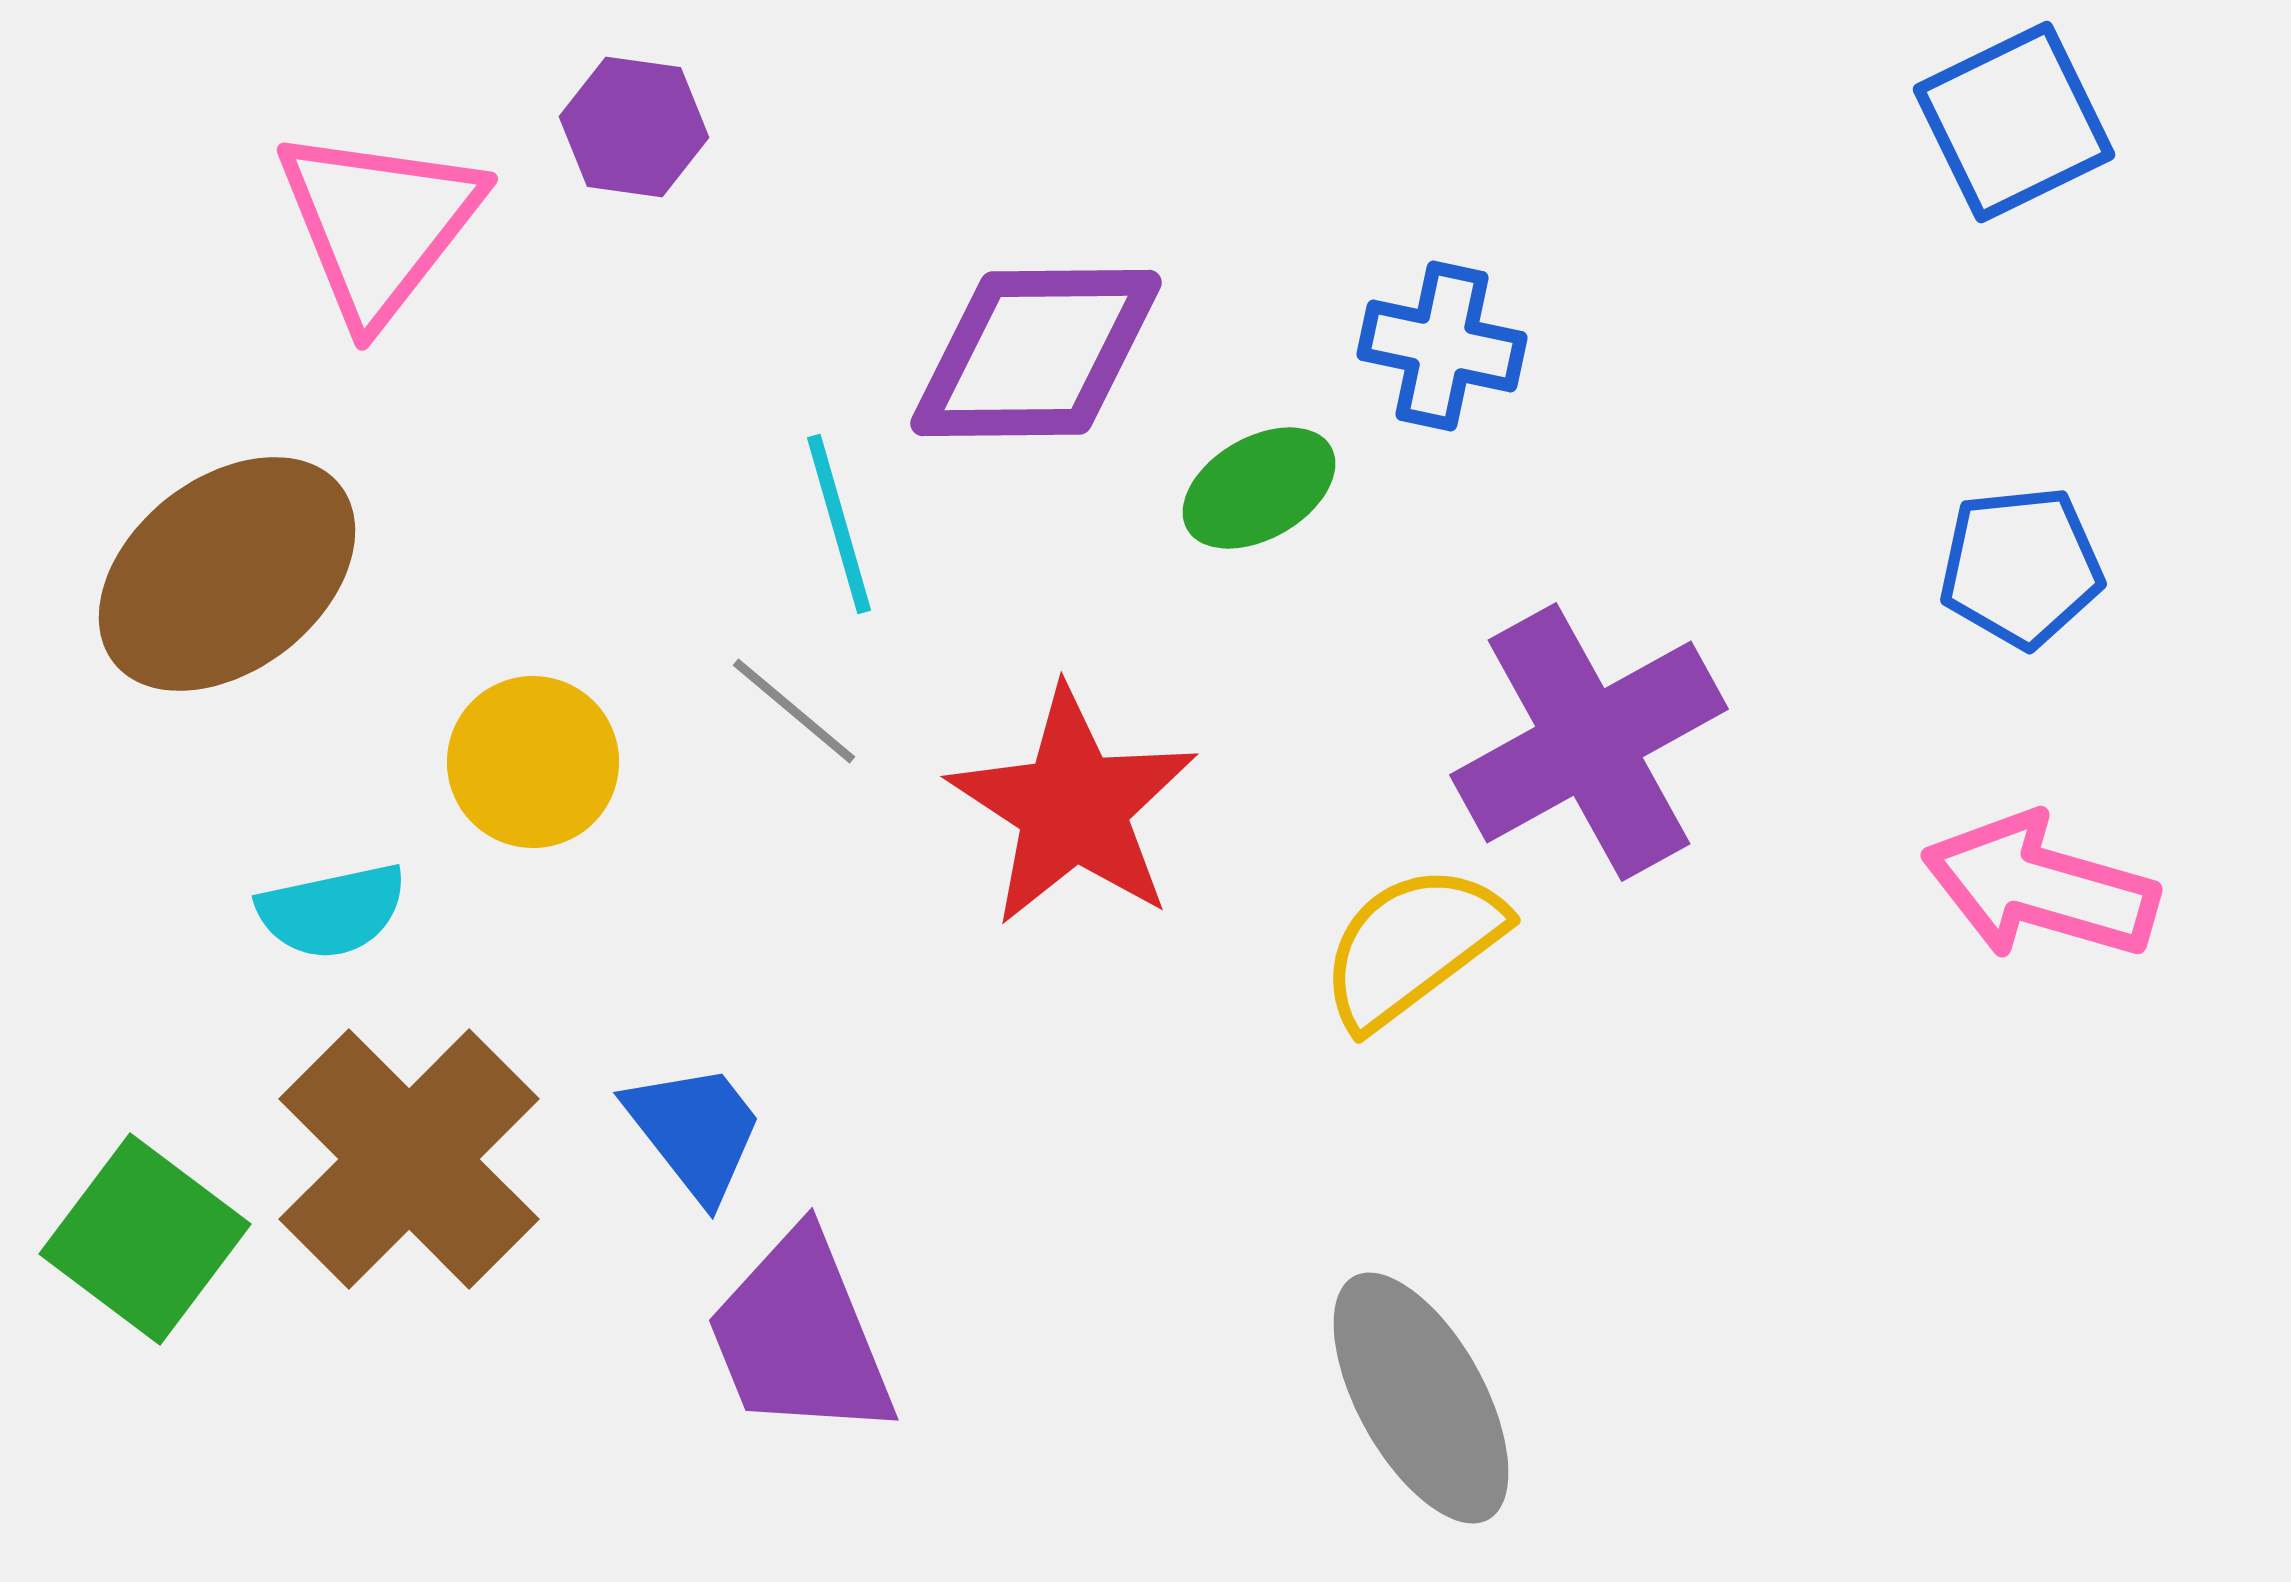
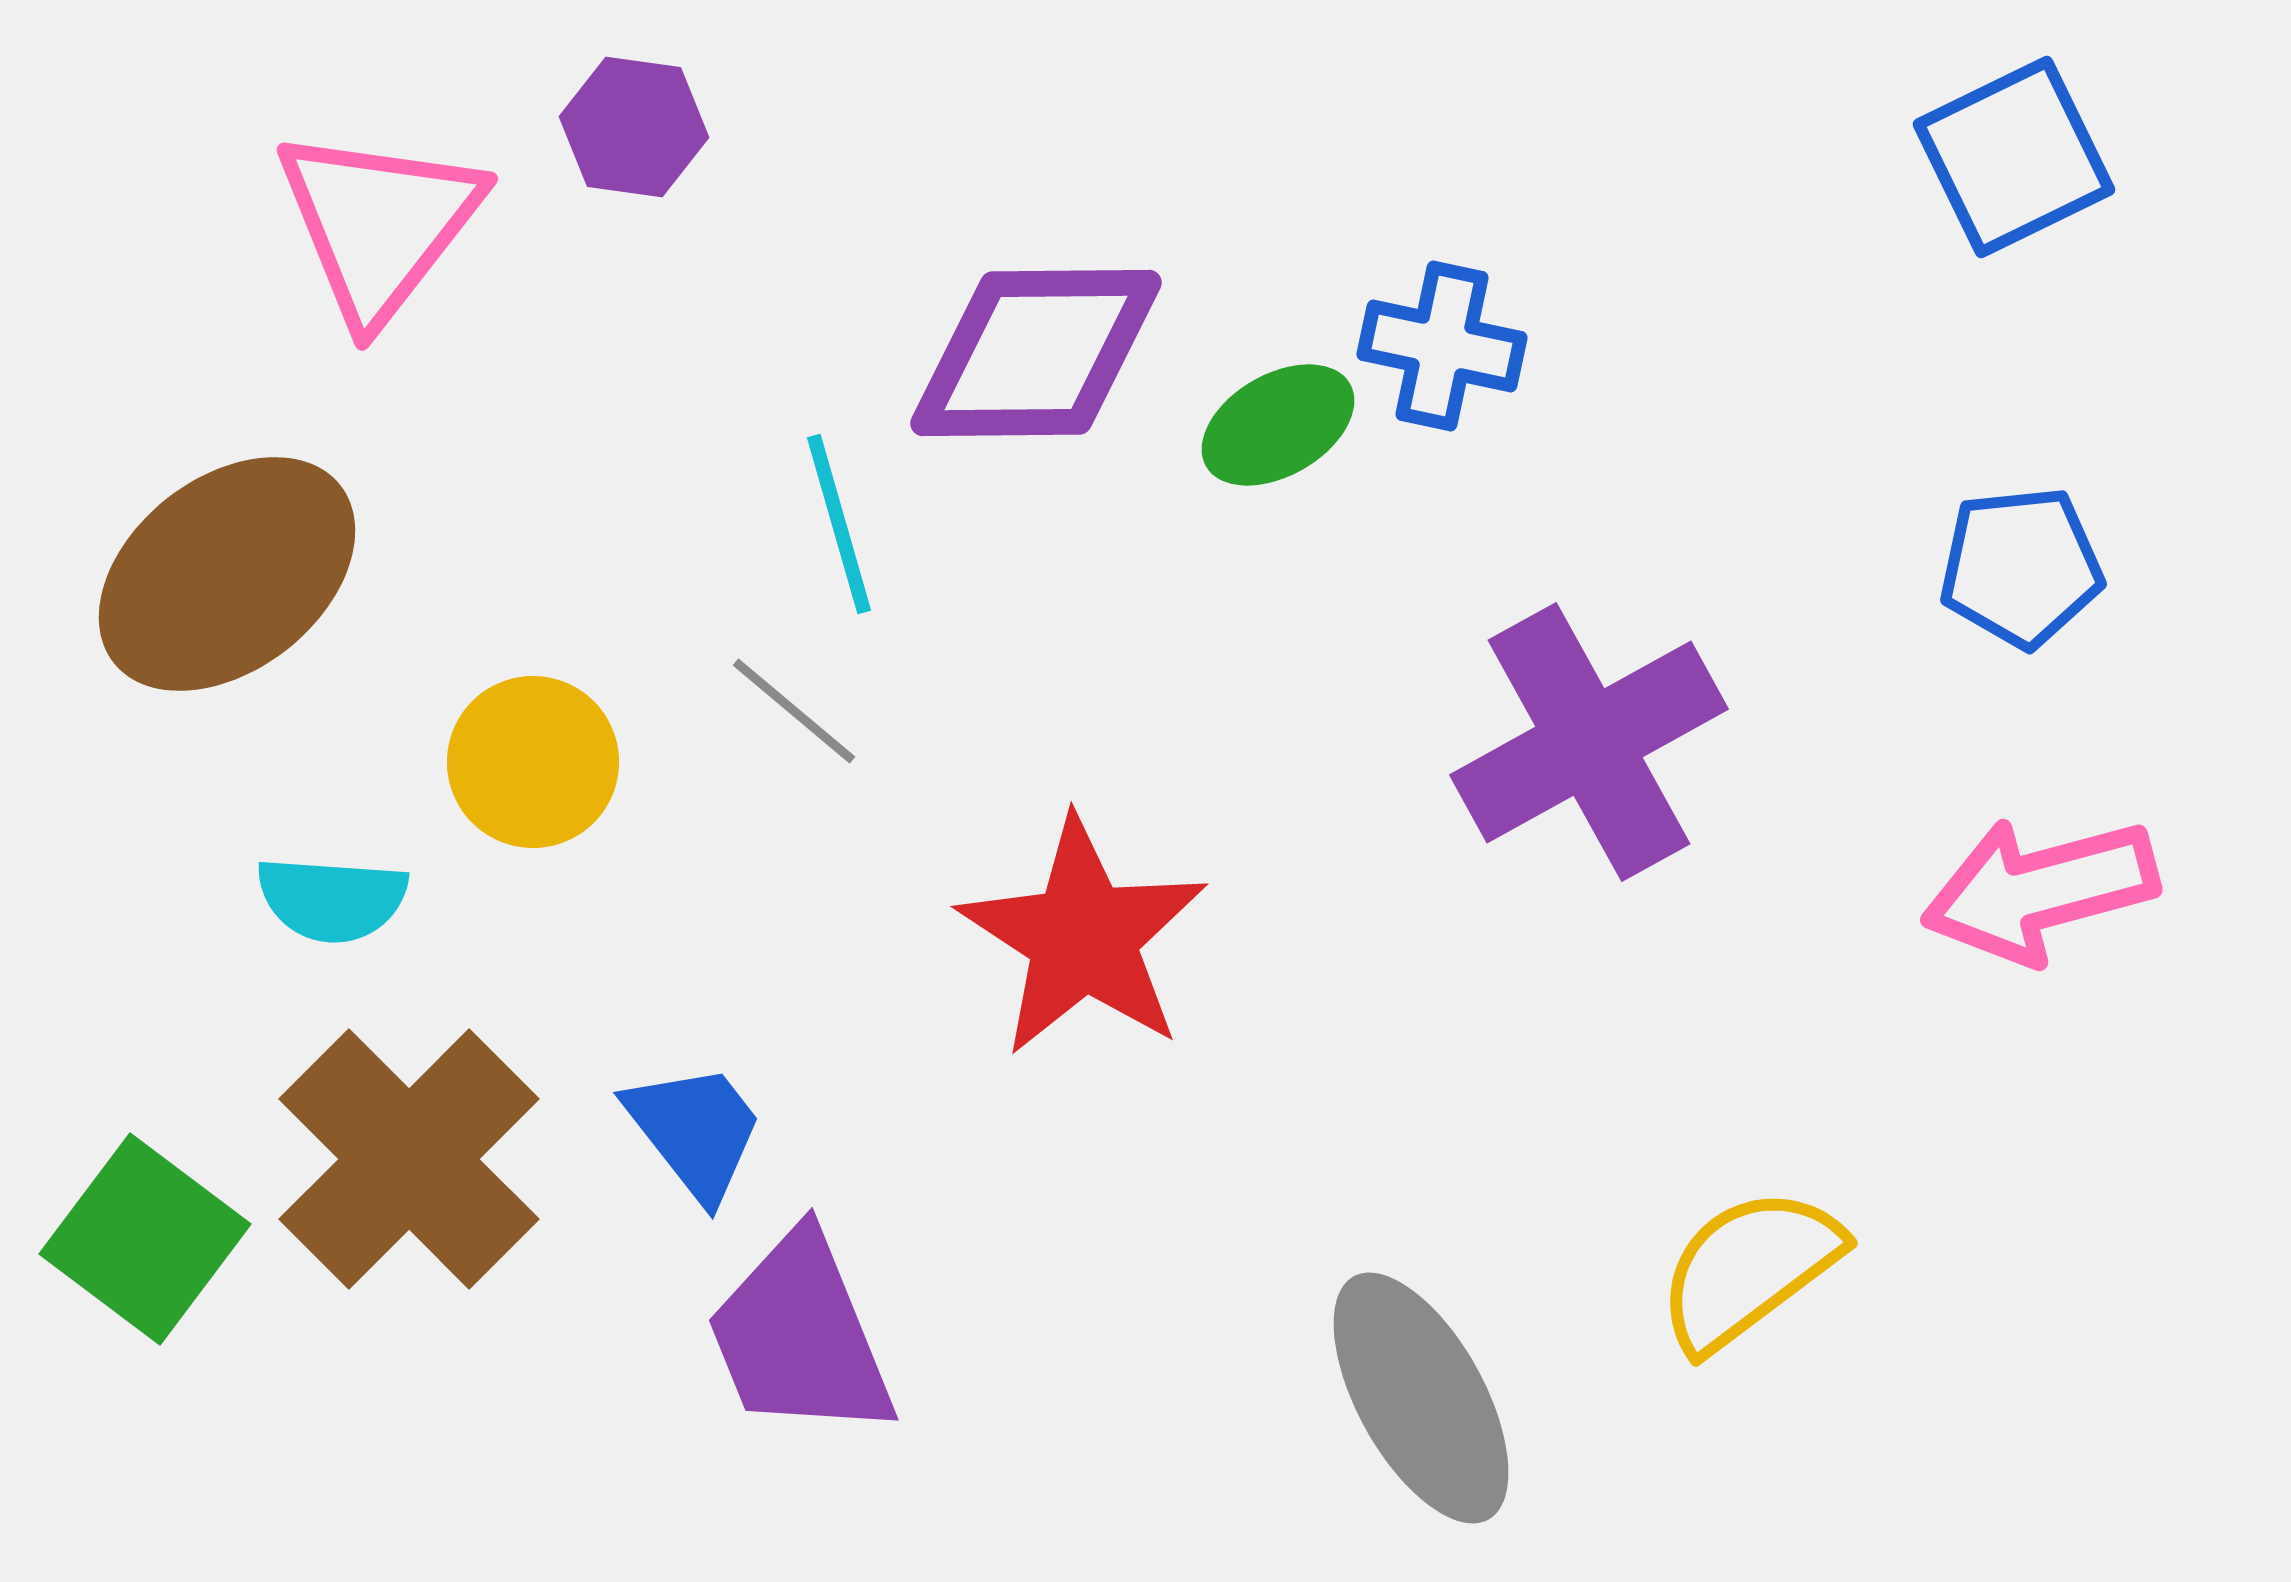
blue square: moved 35 px down
green ellipse: moved 19 px right, 63 px up
red star: moved 10 px right, 130 px down
pink arrow: moved 3 px down; rotated 31 degrees counterclockwise
cyan semicircle: moved 12 px up; rotated 16 degrees clockwise
yellow semicircle: moved 337 px right, 323 px down
